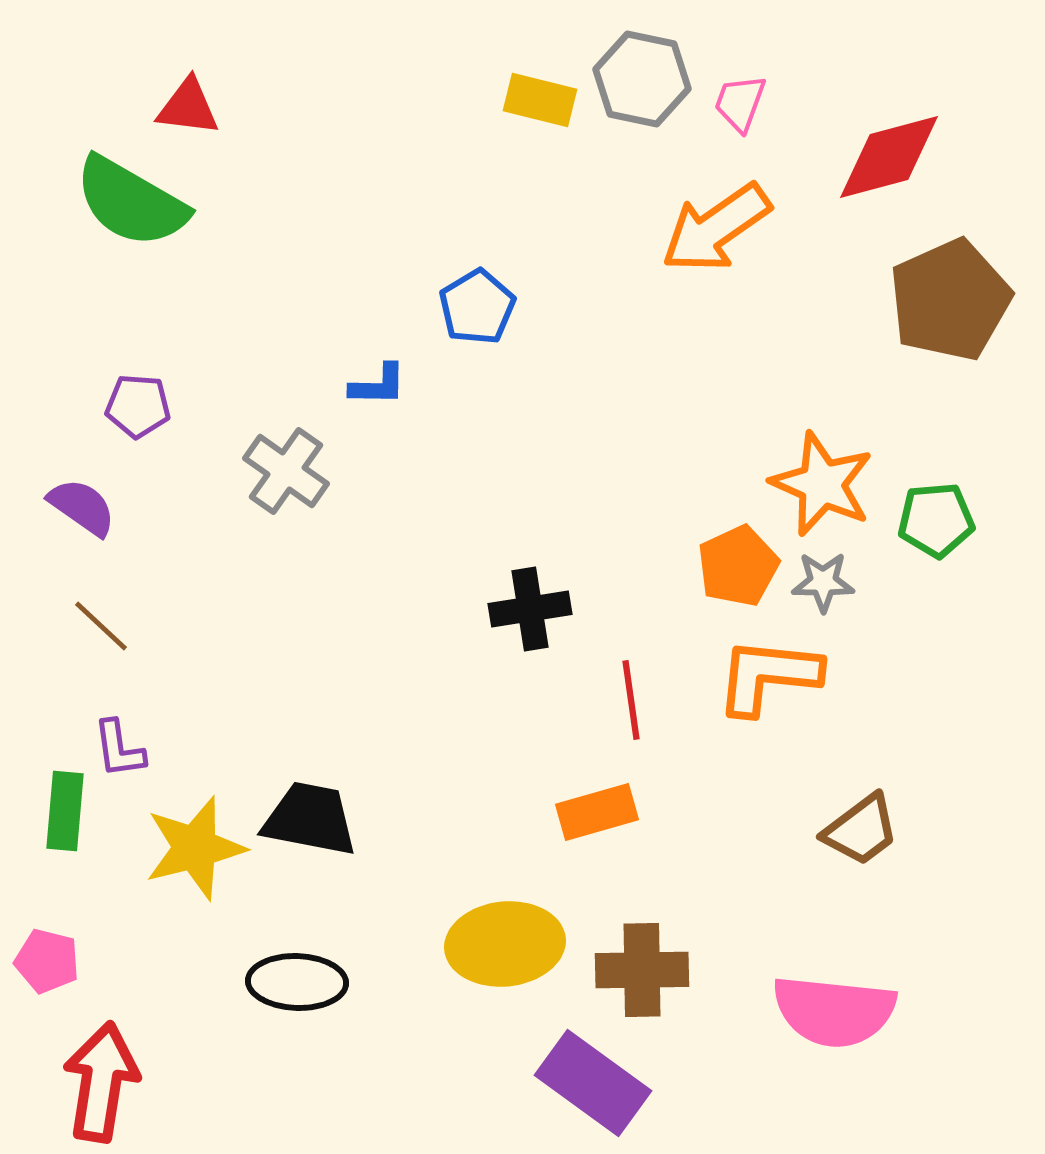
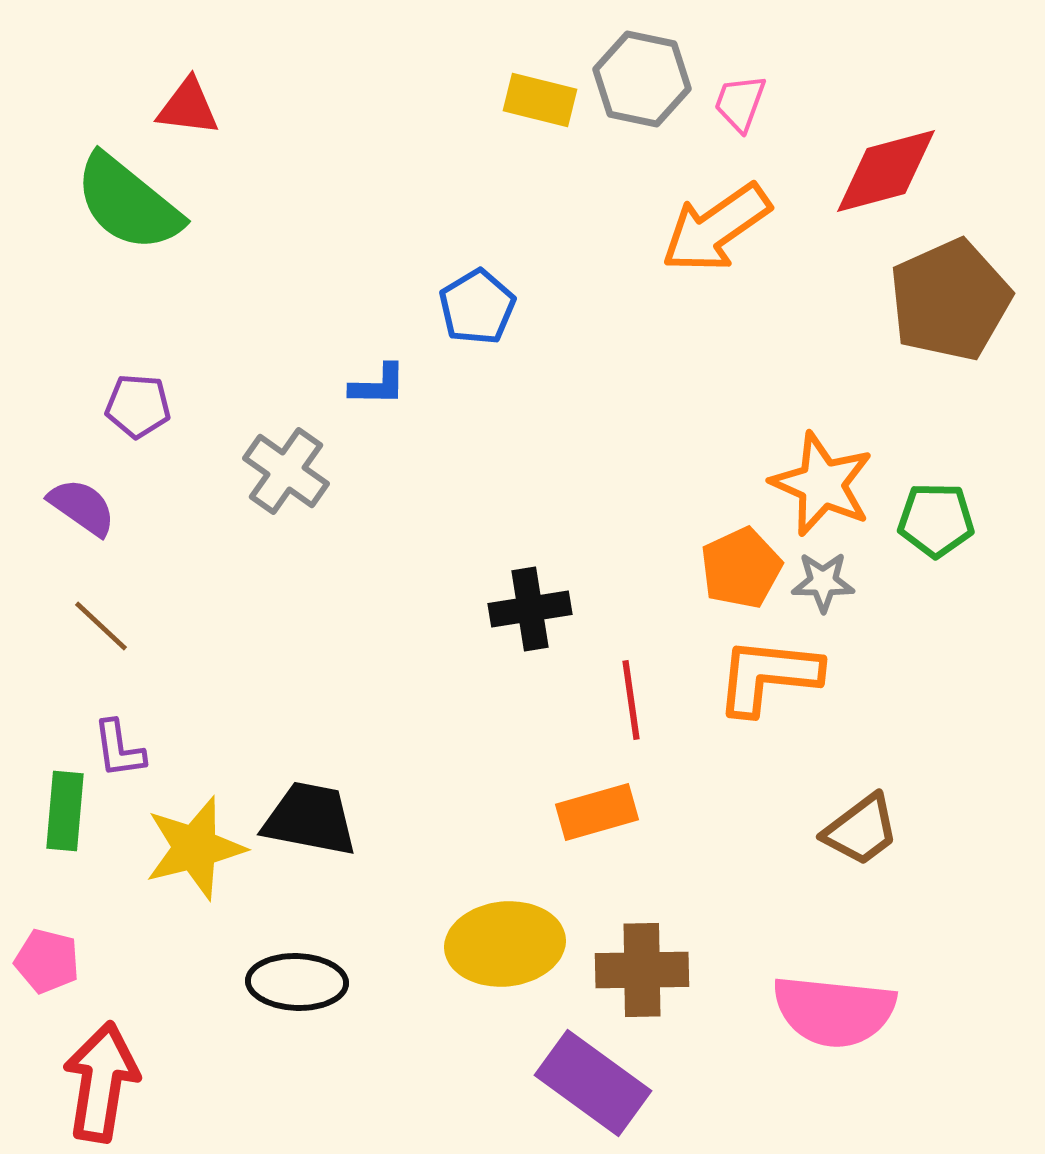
red diamond: moved 3 px left, 14 px down
green semicircle: moved 3 px left, 1 px down; rotated 9 degrees clockwise
green pentagon: rotated 6 degrees clockwise
orange pentagon: moved 3 px right, 2 px down
